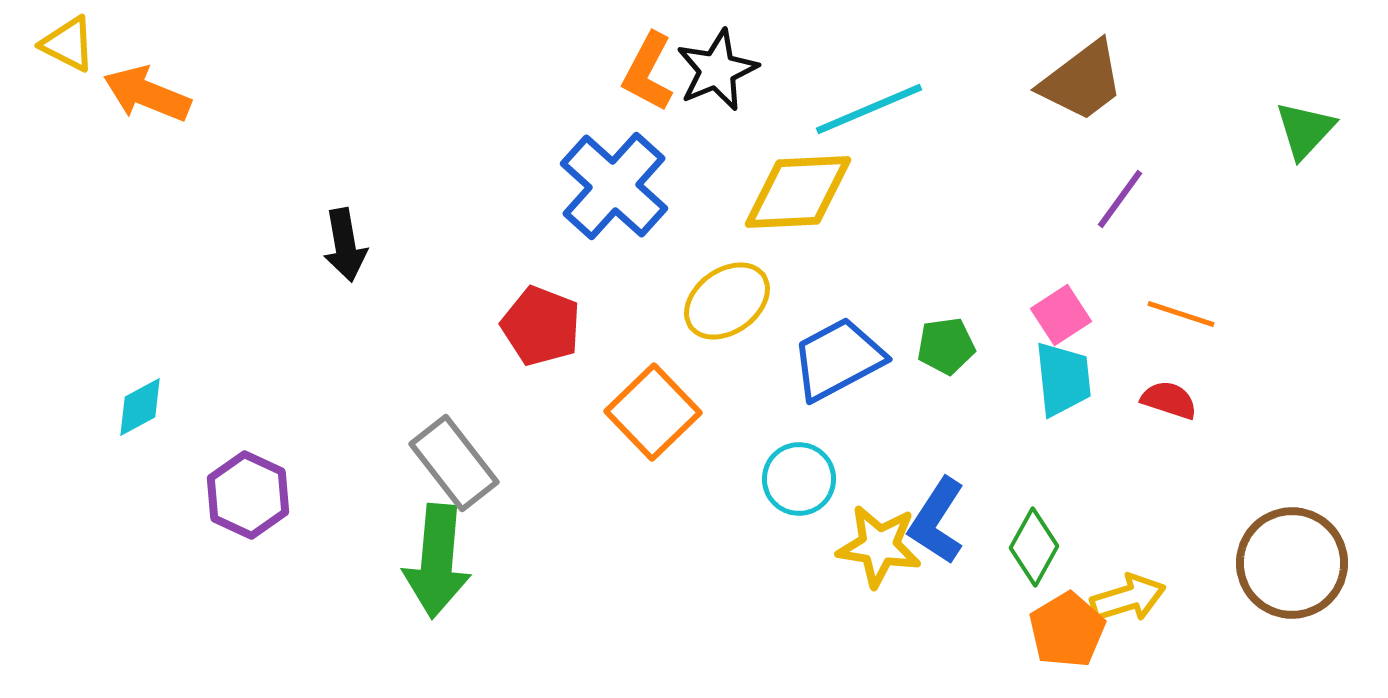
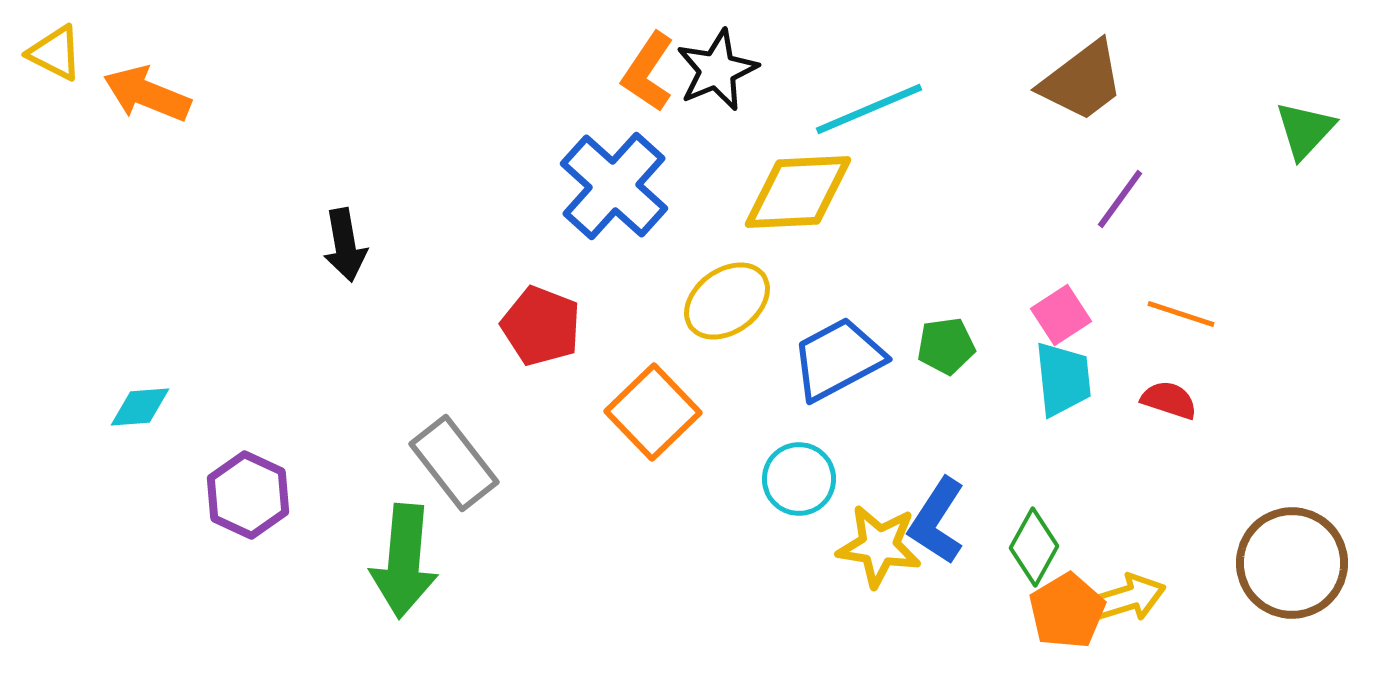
yellow triangle: moved 13 px left, 9 px down
orange L-shape: rotated 6 degrees clockwise
cyan diamond: rotated 24 degrees clockwise
green arrow: moved 33 px left
orange pentagon: moved 19 px up
